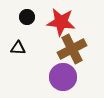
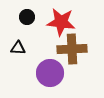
brown cross: rotated 24 degrees clockwise
purple circle: moved 13 px left, 4 px up
